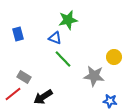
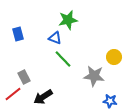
gray rectangle: rotated 32 degrees clockwise
